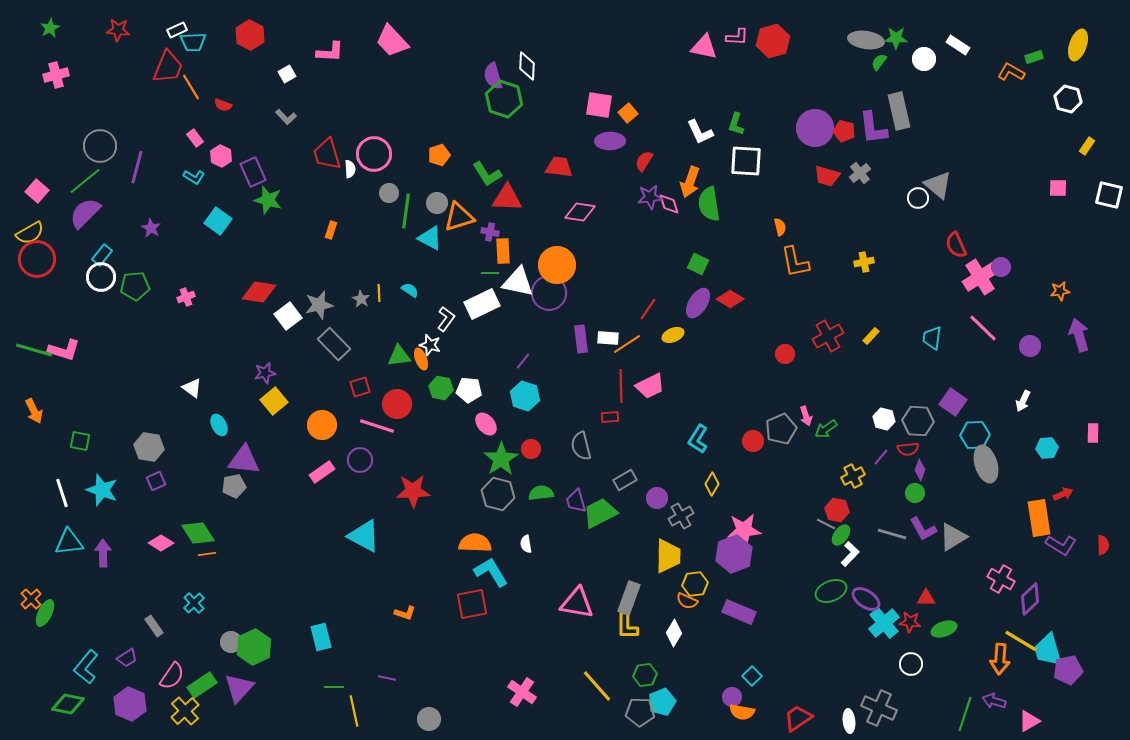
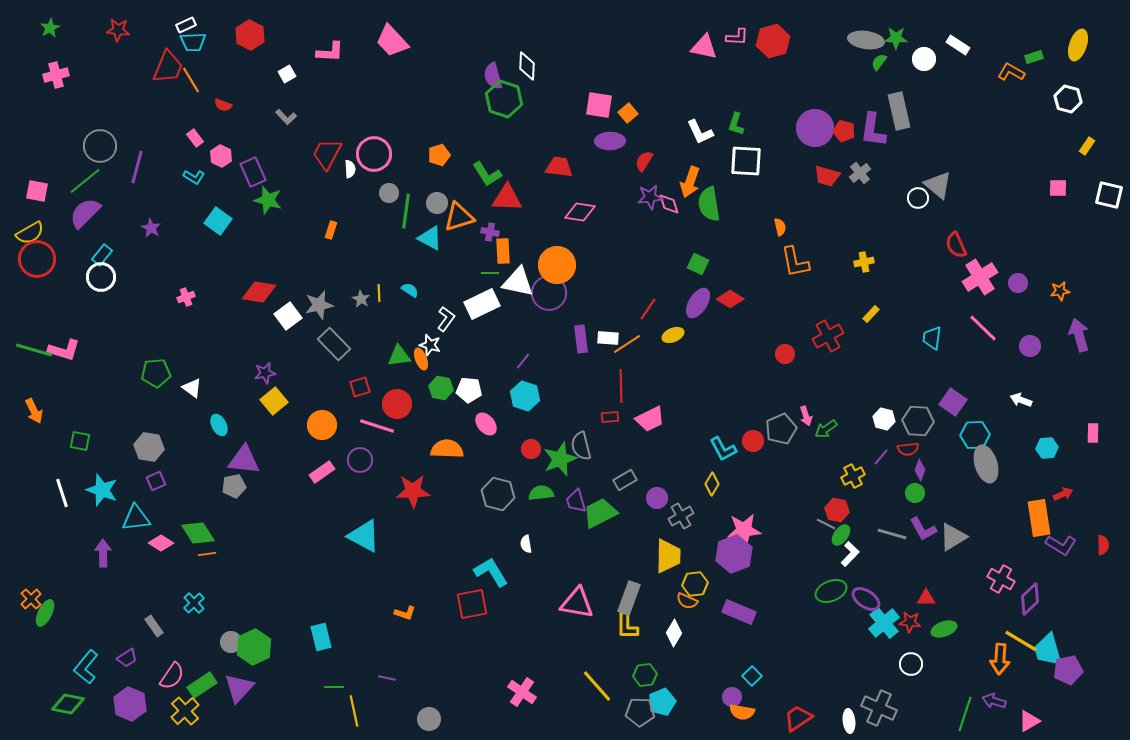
white rectangle at (177, 30): moved 9 px right, 5 px up
orange line at (191, 87): moved 7 px up
purple L-shape at (873, 128): moved 2 px down; rotated 15 degrees clockwise
red trapezoid at (327, 154): rotated 44 degrees clockwise
pink square at (37, 191): rotated 30 degrees counterclockwise
purple circle at (1001, 267): moved 17 px right, 16 px down
green pentagon at (135, 286): moved 21 px right, 87 px down
yellow rectangle at (871, 336): moved 22 px up
pink trapezoid at (650, 386): moved 33 px down
white arrow at (1023, 401): moved 2 px left, 1 px up; rotated 85 degrees clockwise
cyan L-shape at (698, 439): moved 25 px right, 10 px down; rotated 60 degrees counterclockwise
green star at (501, 459): moved 59 px right; rotated 12 degrees clockwise
cyan triangle at (69, 542): moved 67 px right, 24 px up
orange semicircle at (475, 543): moved 28 px left, 94 px up
